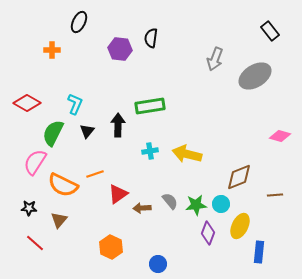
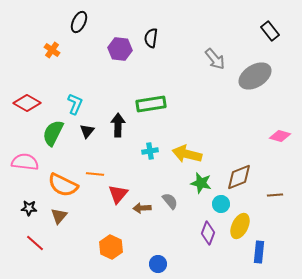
orange cross: rotated 35 degrees clockwise
gray arrow: rotated 60 degrees counterclockwise
green rectangle: moved 1 px right, 2 px up
pink semicircle: moved 10 px left; rotated 64 degrees clockwise
orange line: rotated 24 degrees clockwise
red triangle: rotated 15 degrees counterclockwise
green star: moved 5 px right, 22 px up; rotated 20 degrees clockwise
brown triangle: moved 4 px up
